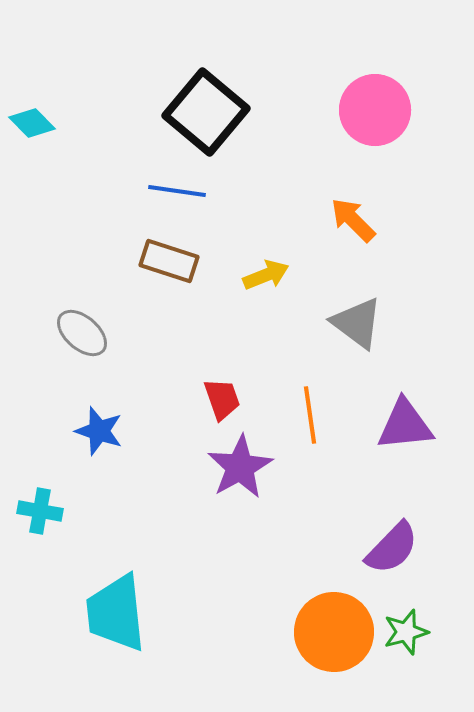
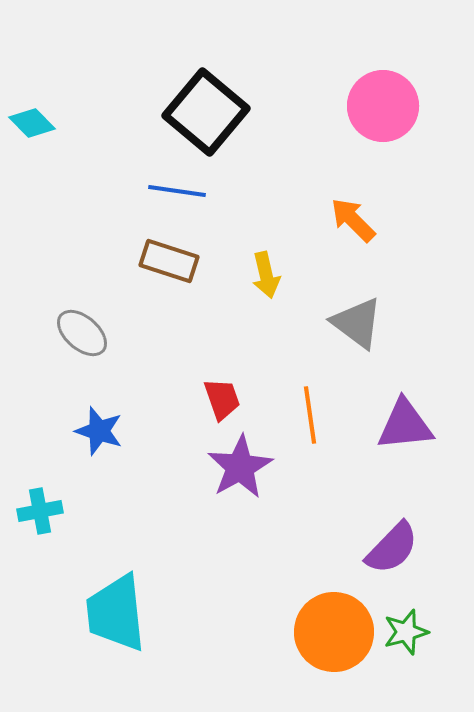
pink circle: moved 8 px right, 4 px up
yellow arrow: rotated 99 degrees clockwise
cyan cross: rotated 21 degrees counterclockwise
